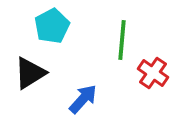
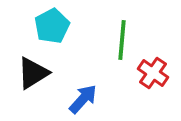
black triangle: moved 3 px right
